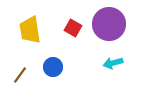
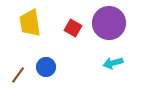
purple circle: moved 1 px up
yellow trapezoid: moved 7 px up
blue circle: moved 7 px left
brown line: moved 2 px left
